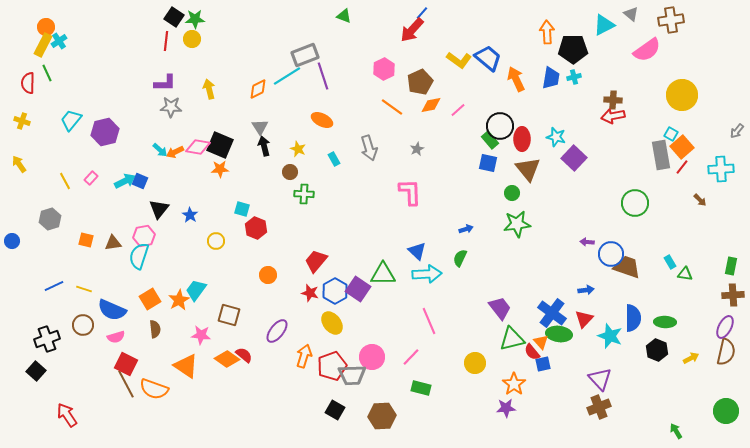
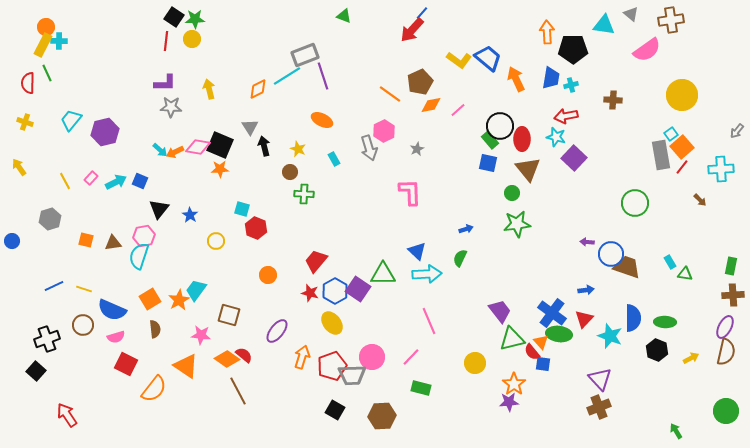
cyan triangle at (604, 25): rotated 35 degrees clockwise
cyan cross at (59, 41): rotated 35 degrees clockwise
pink hexagon at (384, 69): moved 62 px down
cyan cross at (574, 77): moved 3 px left, 8 px down
orange line at (392, 107): moved 2 px left, 13 px up
red arrow at (613, 116): moved 47 px left
yellow cross at (22, 121): moved 3 px right, 1 px down
gray triangle at (260, 127): moved 10 px left
cyan square at (671, 134): rotated 24 degrees clockwise
yellow arrow at (19, 164): moved 3 px down
cyan arrow at (125, 181): moved 9 px left, 1 px down
purple trapezoid at (500, 308): moved 3 px down
orange arrow at (304, 356): moved 2 px left, 1 px down
blue square at (543, 364): rotated 21 degrees clockwise
brown line at (126, 384): moved 112 px right, 7 px down
orange semicircle at (154, 389): rotated 72 degrees counterclockwise
purple star at (506, 408): moved 3 px right, 6 px up
